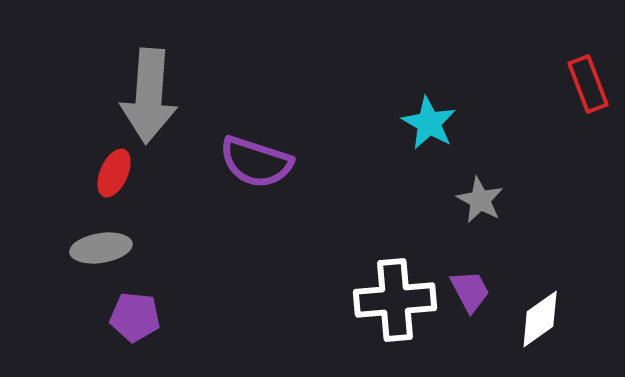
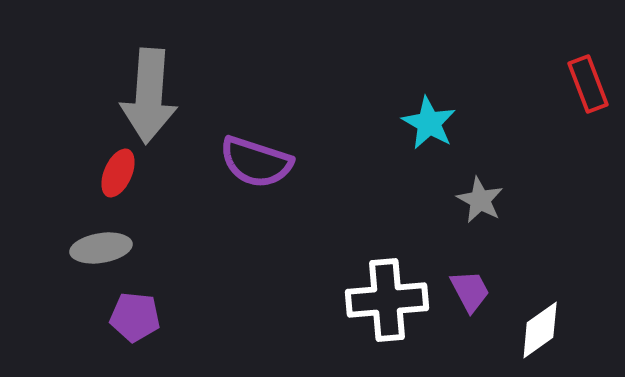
red ellipse: moved 4 px right
white cross: moved 8 px left
white diamond: moved 11 px down
